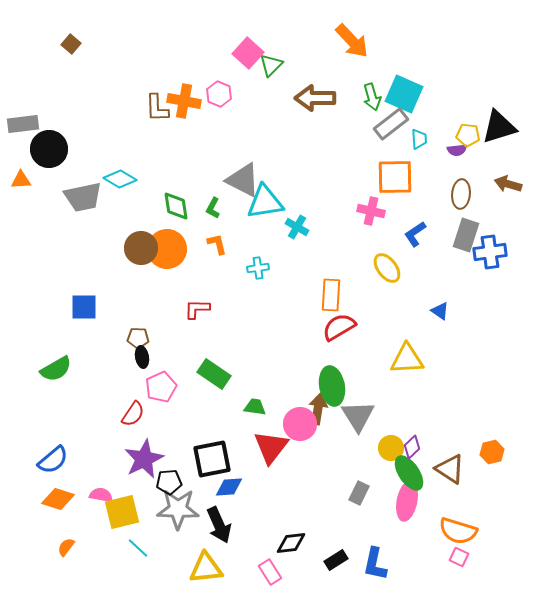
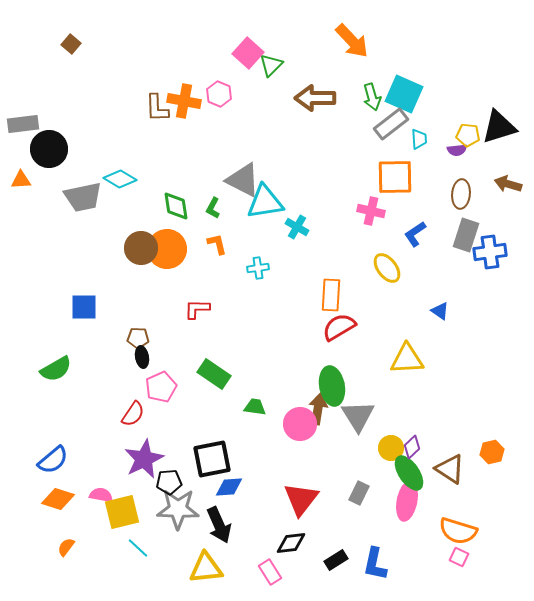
red triangle at (271, 447): moved 30 px right, 52 px down
